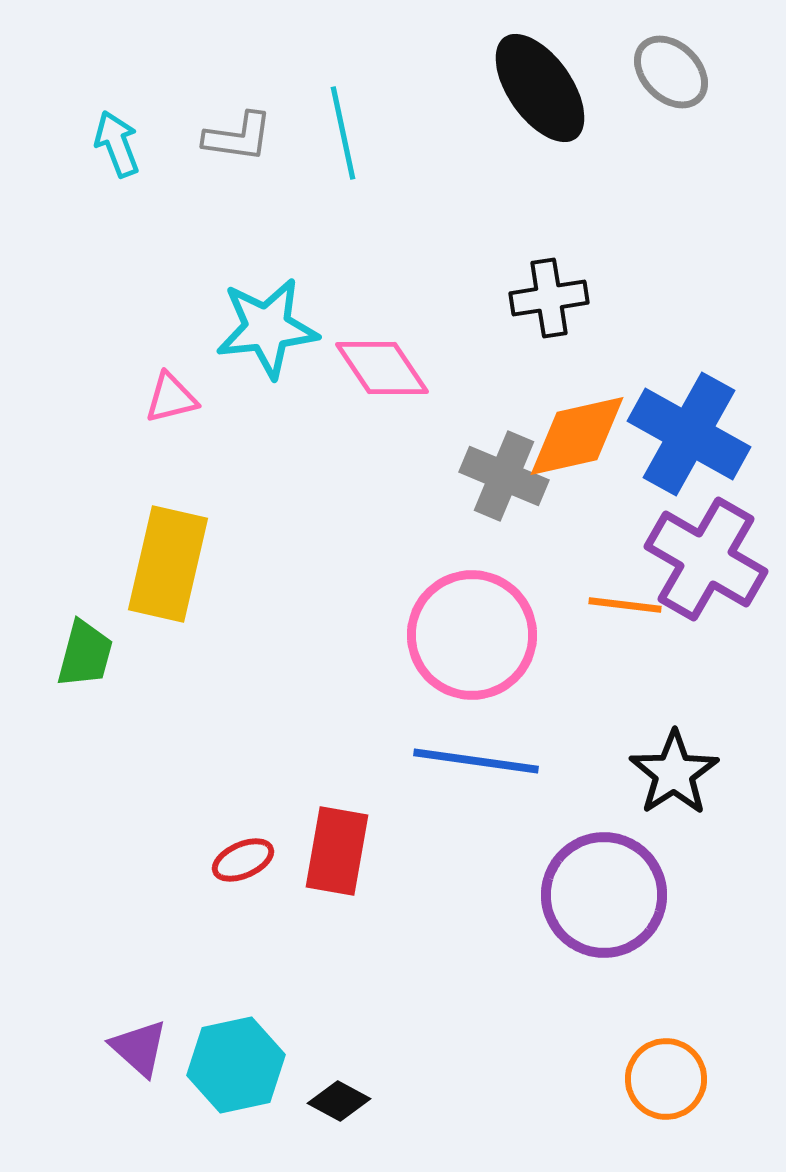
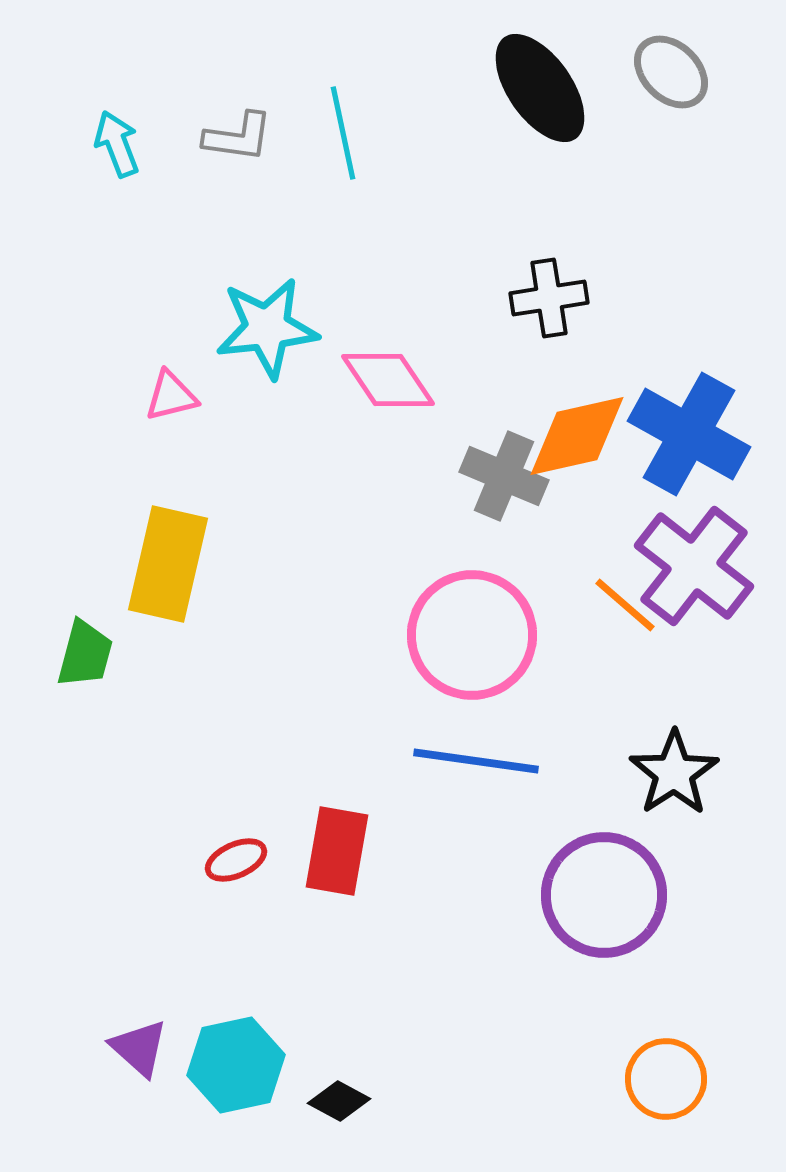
pink diamond: moved 6 px right, 12 px down
pink triangle: moved 2 px up
purple cross: moved 12 px left, 7 px down; rotated 8 degrees clockwise
orange line: rotated 34 degrees clockwise
red ellipse: moved 7 px left
